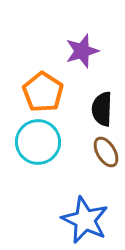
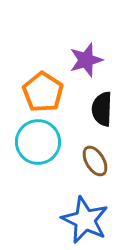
purple star: moved 4 px right, 9 px down
brown ellipse: moved 11 px left, 9 px down
